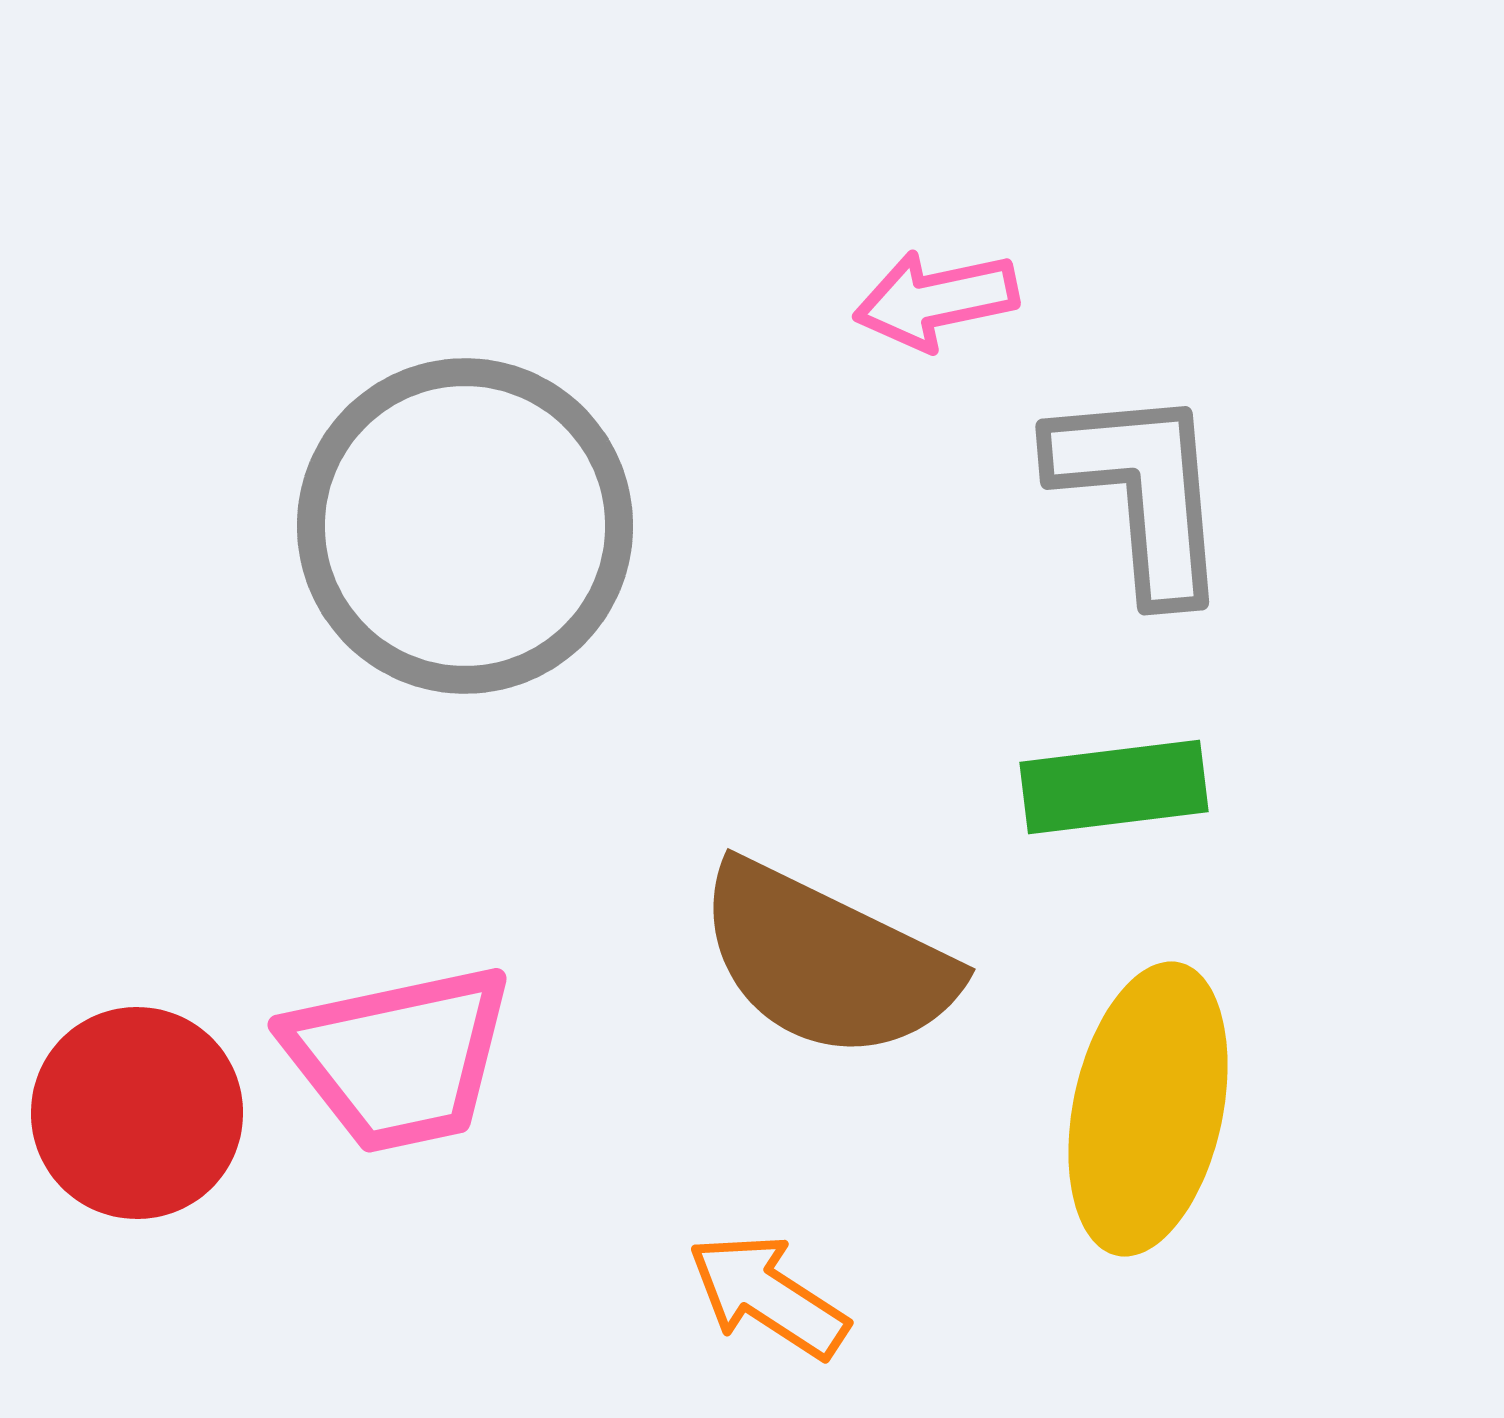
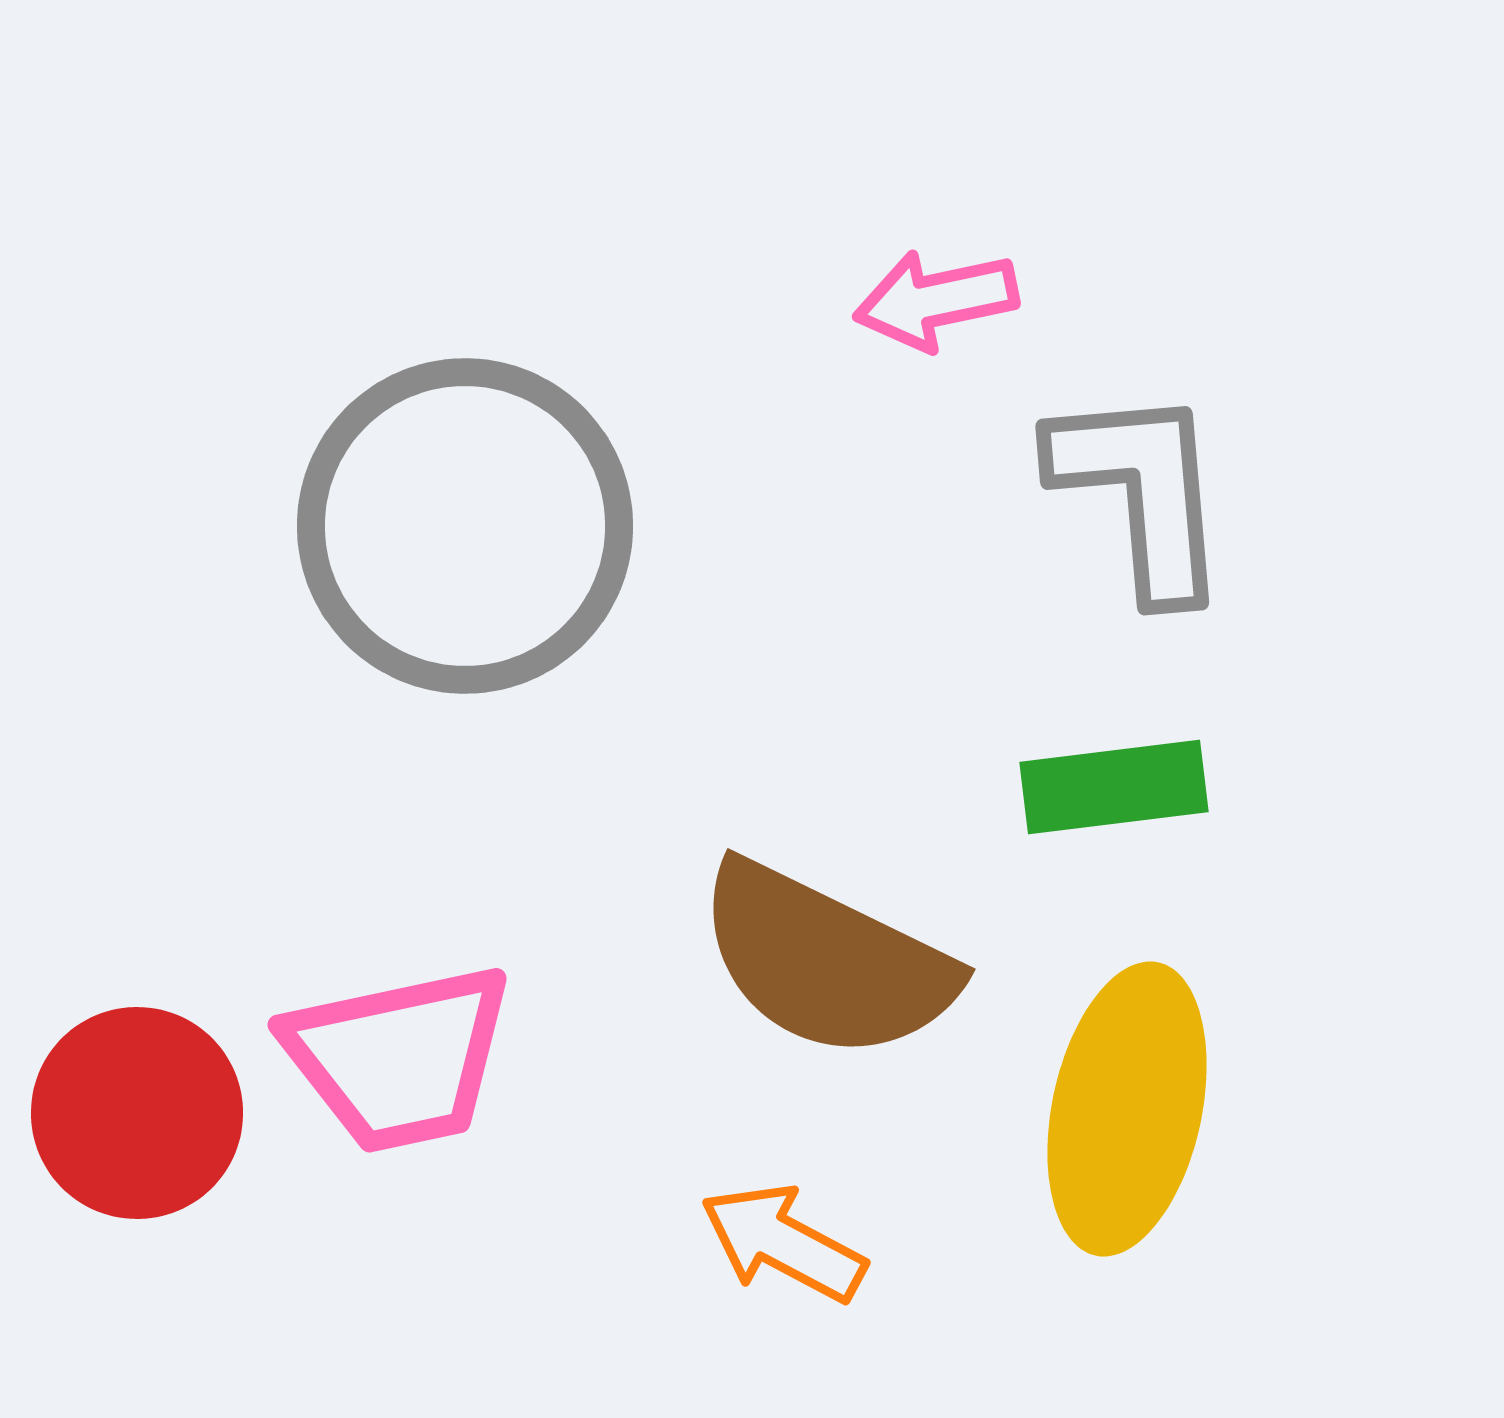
yellow ellipse: moved 21 px left
orange arrow: moved 15 px right, 53 px up; rotated 5 degrees counterclockwise
